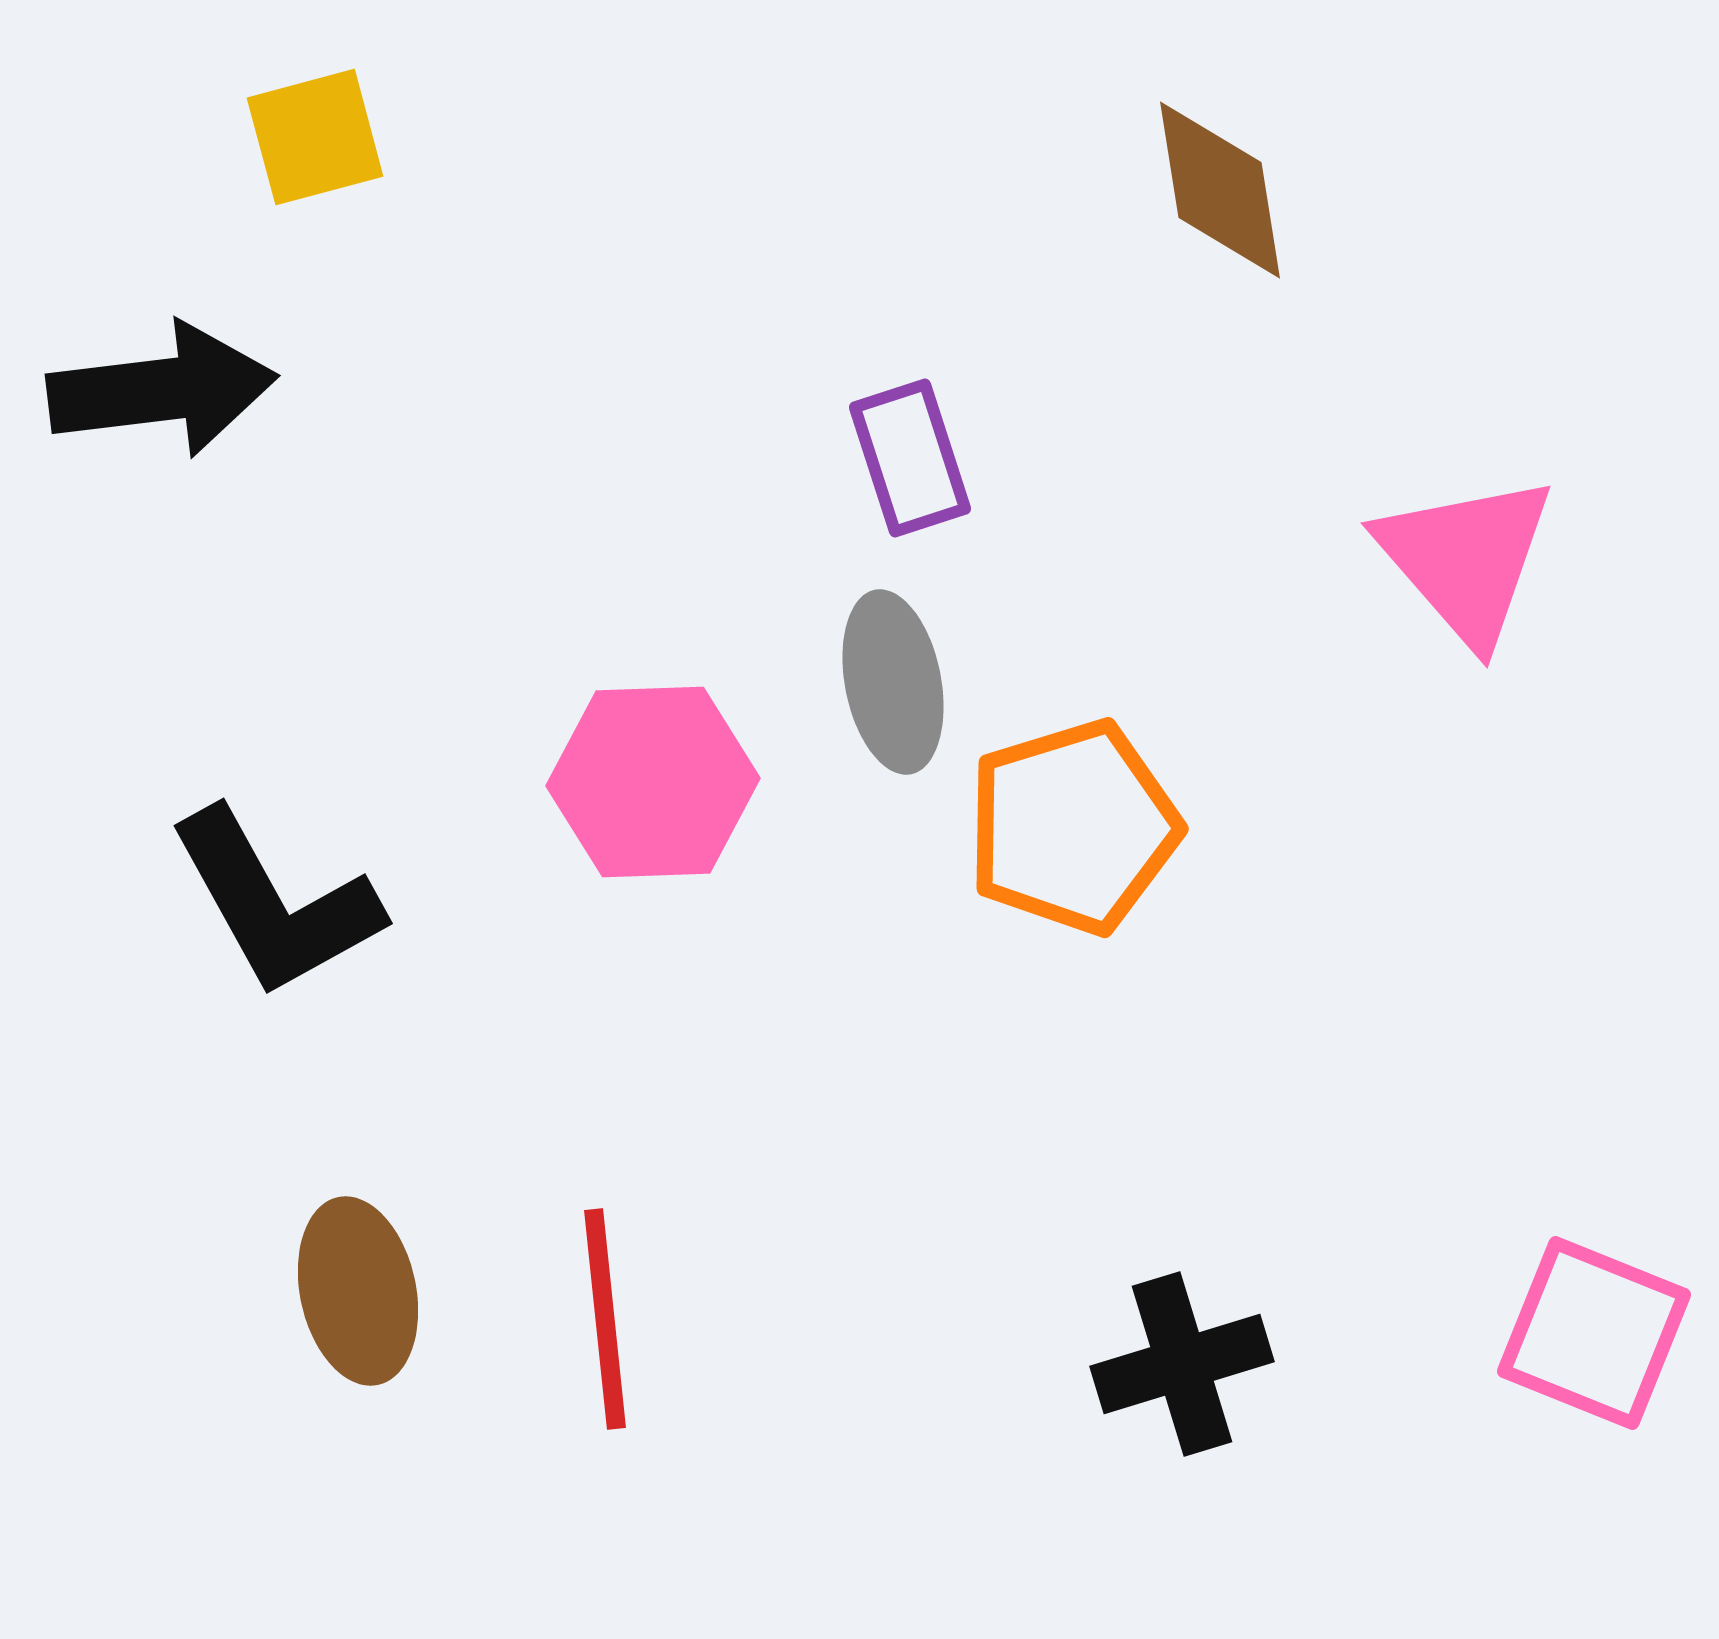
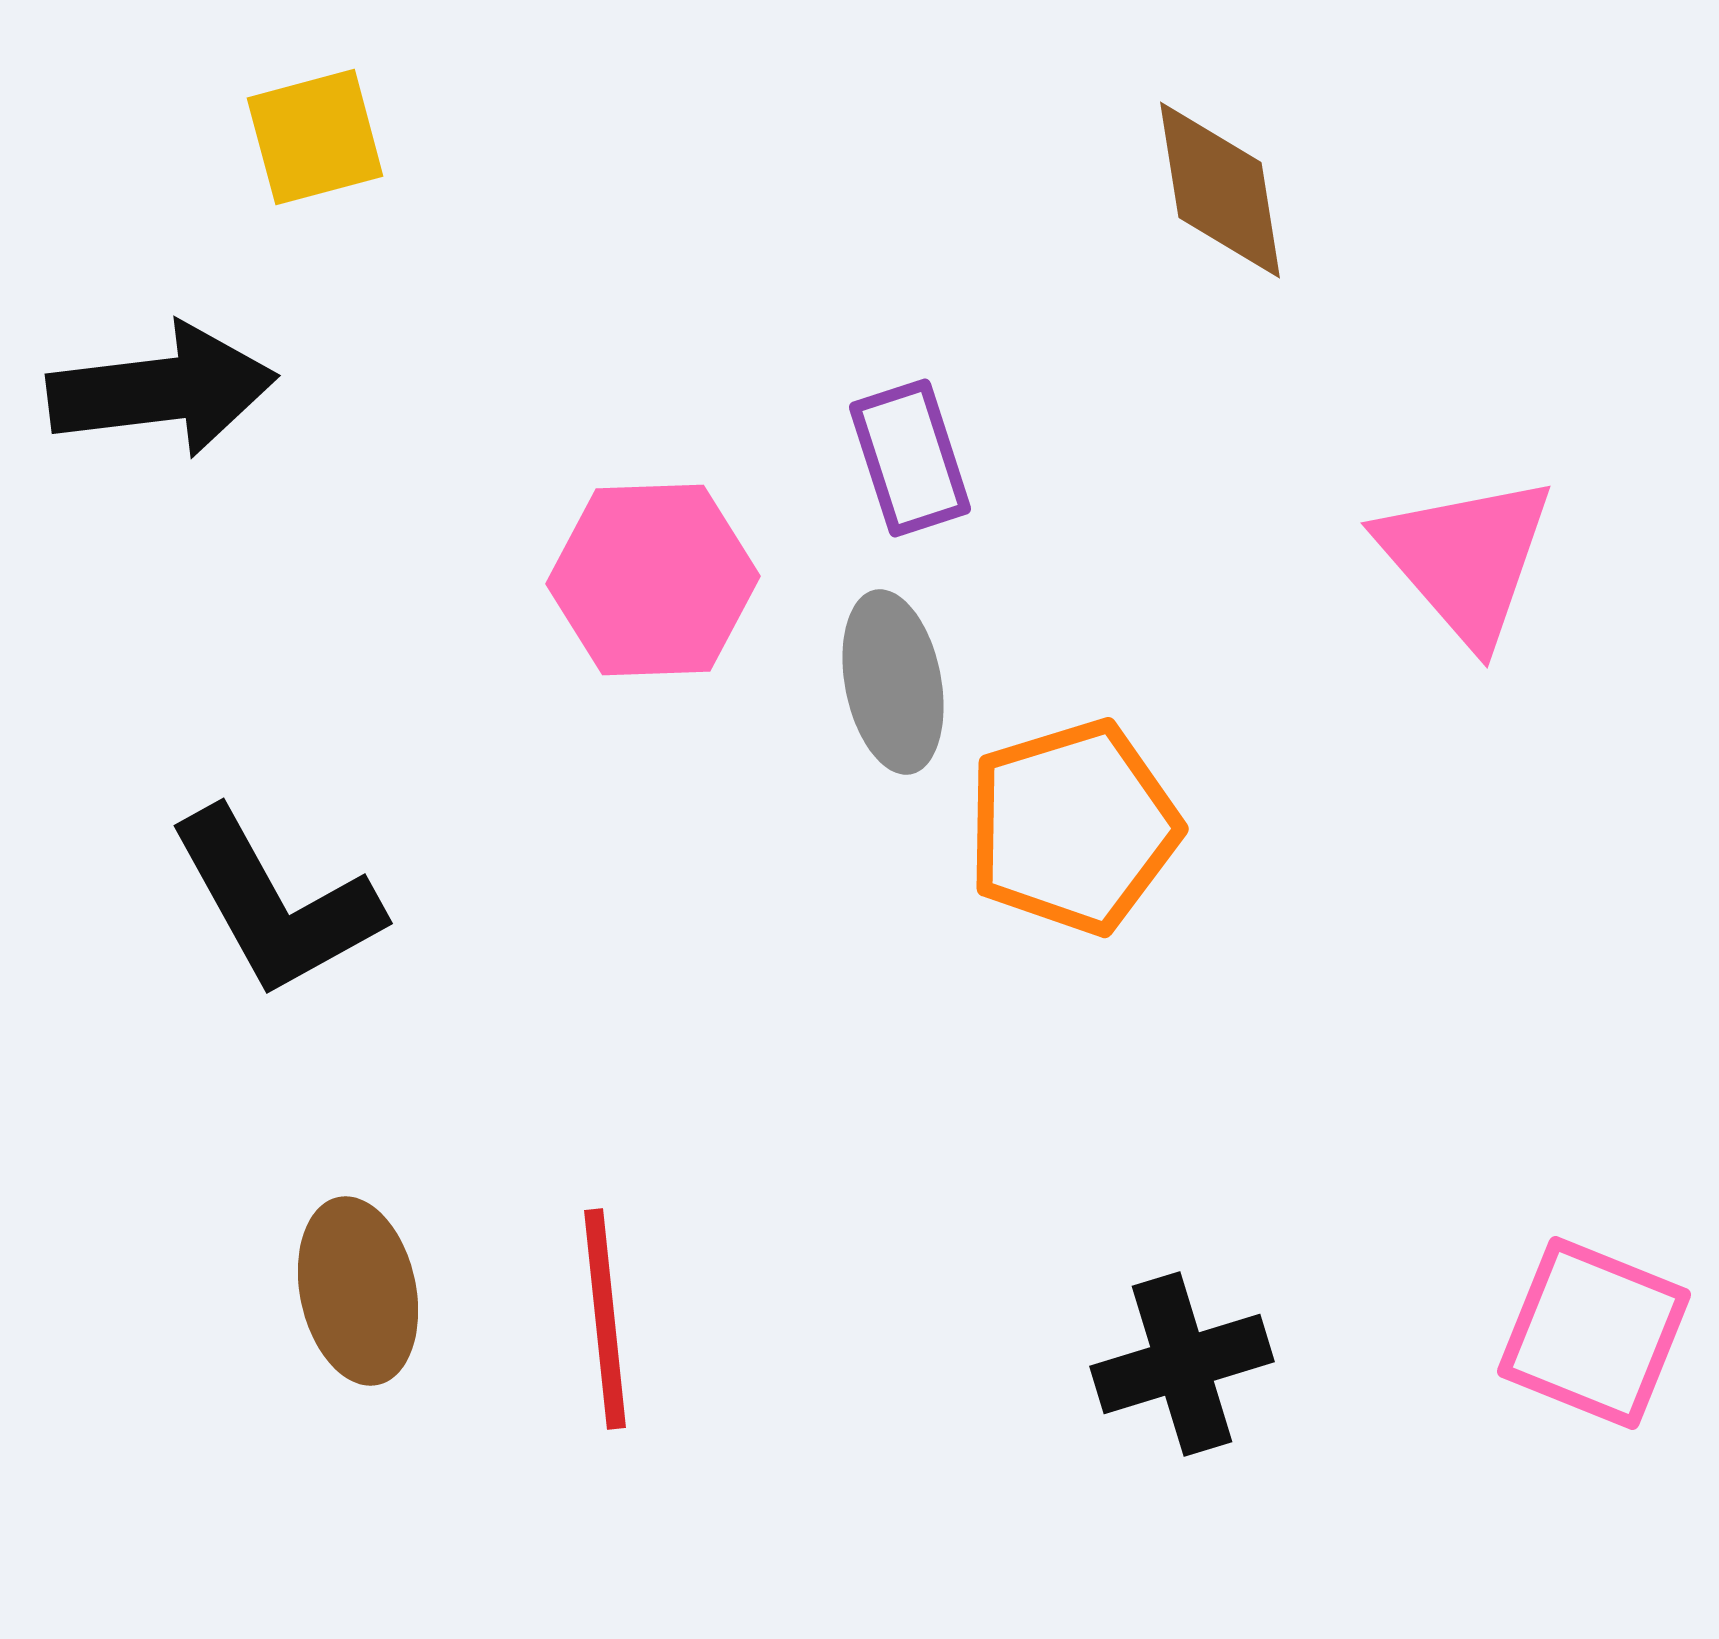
pink hexagon: moved 202 px up
